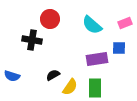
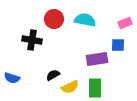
red circle: moved 4 px right
cyan semicircle: moved 7 px left, 5 px up; rotated 150 degrees clockwise
blue square: moved 1 px left, 3 px up
blue semicircle: moved 2 px down
yellow semicircle: rotated 30 degrees clockwise
